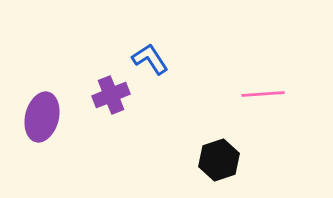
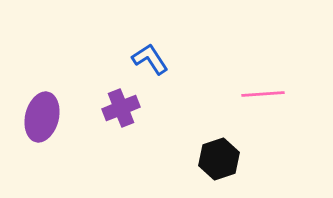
purple cross: moved 10 px right, 13 px down
black hexagon: moved 1 px up
